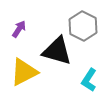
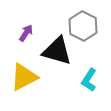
purple arrow: moved 7 px right, 4 px down
yellow triangle: moved 5 px down
